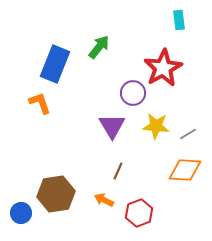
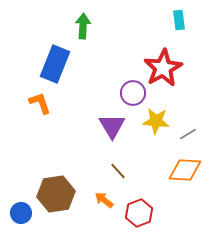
green arrow: moved 16 px left, 21 px up; rotated 35 degrees counterclockwise
yellow star: moved 5 px up
brown line: rotated 66 degrees counterclockwise
orange arrow: rotated 12 degrees clockwise
